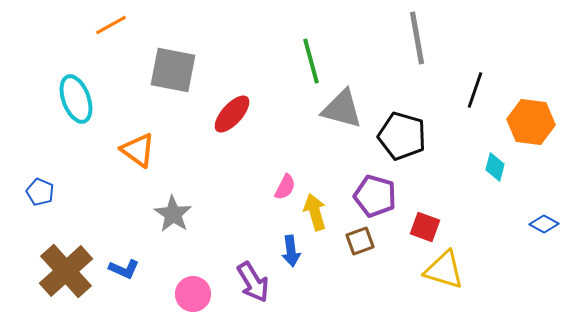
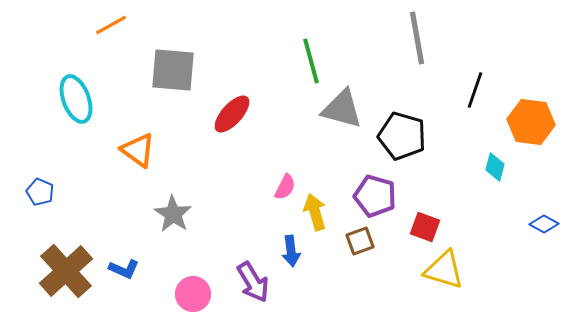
gray square: rotated 6 degrees counterclockwise
